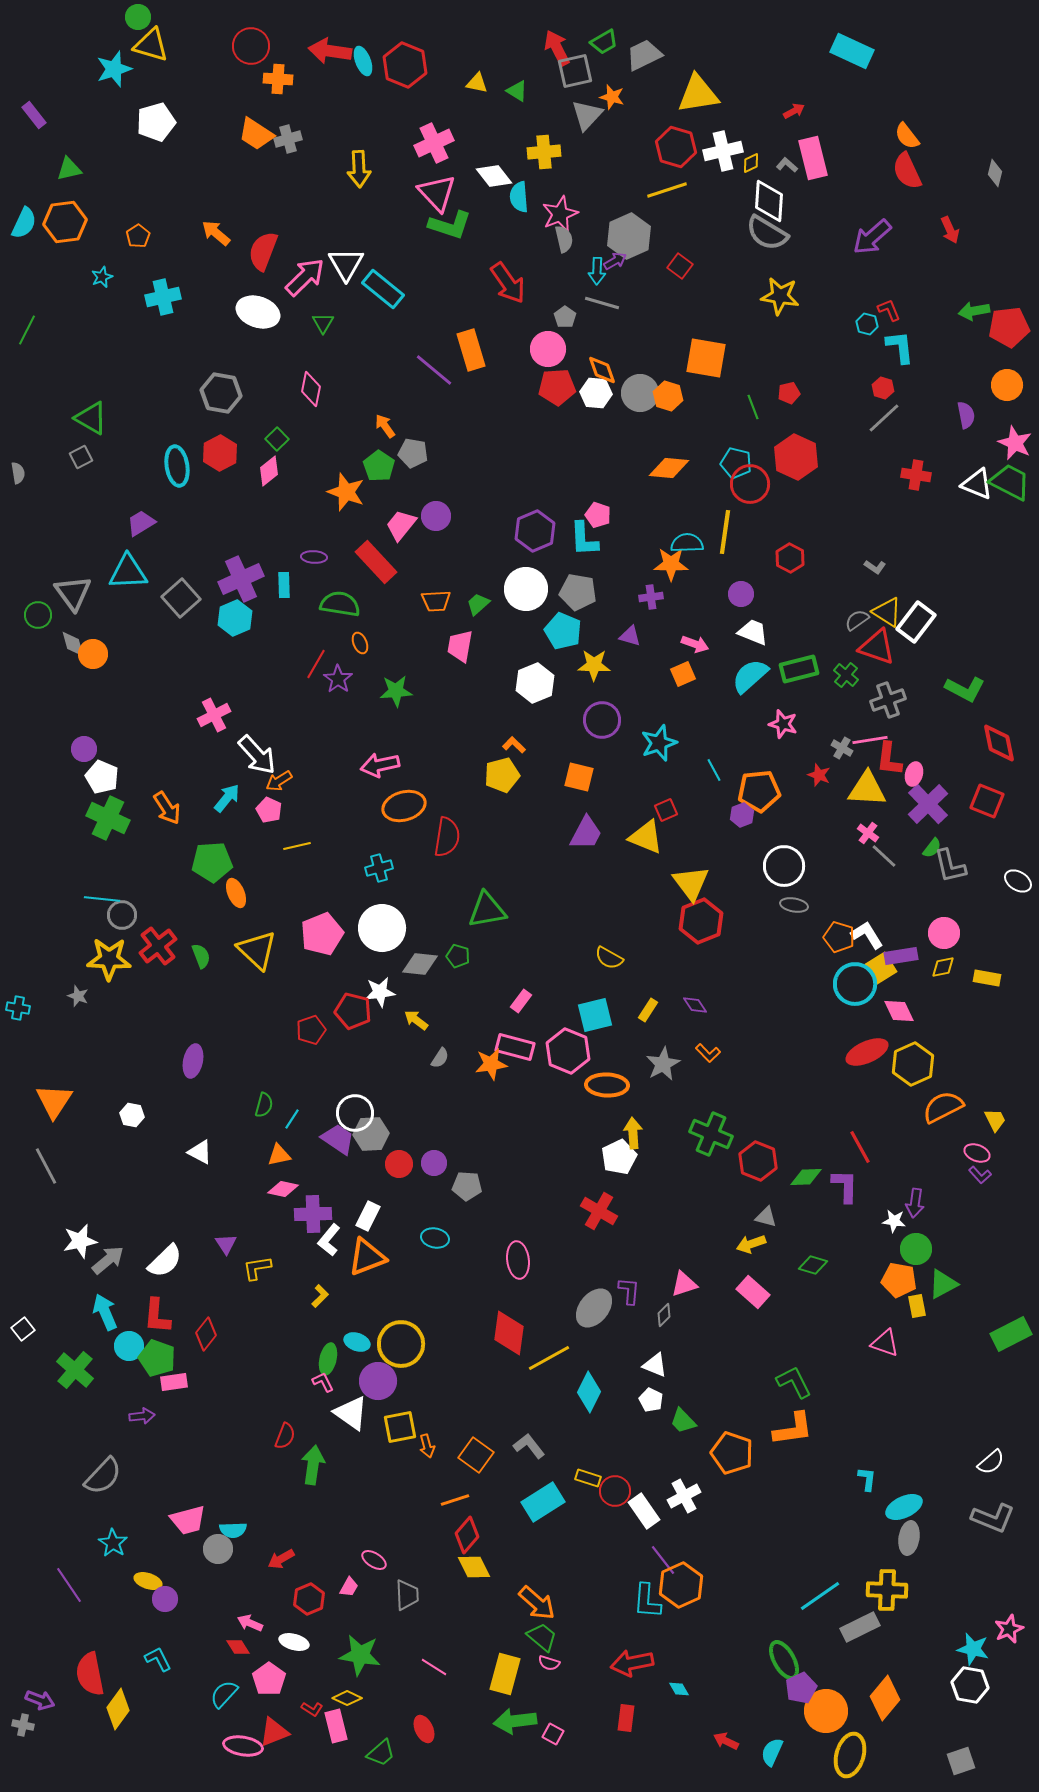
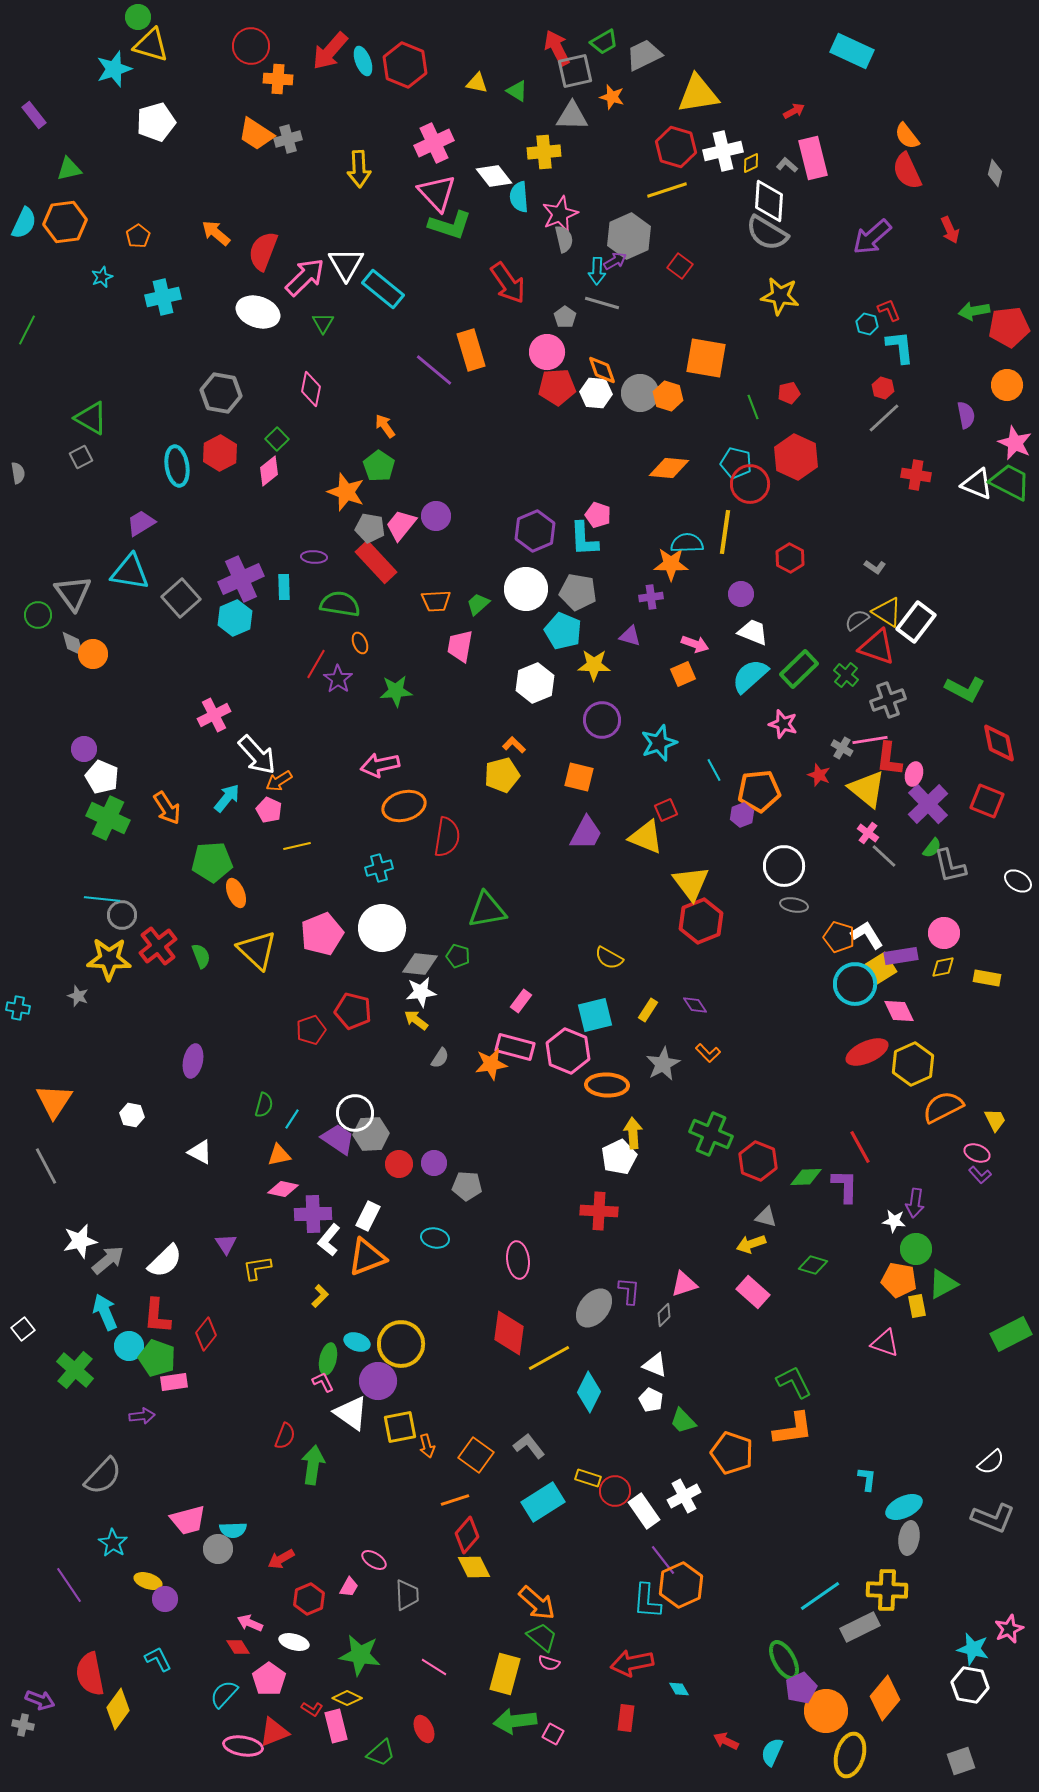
red arrow at (330, 51): rotated 57 degrees counterclockwise
gray triangle at (587, 115): moved 15 px left, 1 px down; rotated 48 degrees clockwise
pink circle at (548, 349): moved 1 px left, 3 px down
gray pentagon at (413, 453): moved 43 px left, 75 px down
cyan triangle at (128, 572): moved 2 px right; rotated 12 degrees clockwise
cyan rectangle at (284, 585): moved 2 px down
green rectangle at (799, 669): rotated 30 degrees counterclockwise
yellow triangle at (867, 789): rotated 36 degrees clockwise
white star at (380, 992): moved 41 px right
red cross at (599, 1211): rotated 27 degrees counterclockwise
